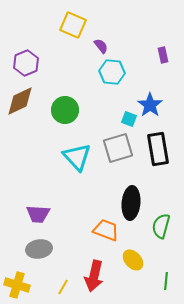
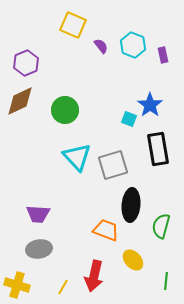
cyan hexagon: moved 21 px right, 27 px up; rotated 15 degrees clockwise
gray square: moved 5 px left, 17 px down
black ellipse: moved 2 px down
